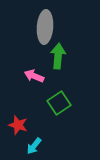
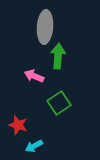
cyan arrow: rotated 24 degrees clockwise
